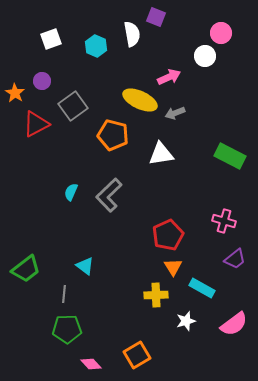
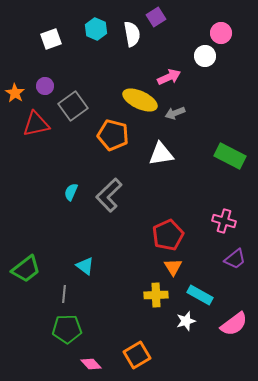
purple square: rotated 36 degrees clockwise
cyan hexagon: moved 17 px up
purple circle: moved 3 px right, 5 px down
red triangle: rotated 16 degrees clockwise
cyan rectangle: moved 2 px left, 7 px down
